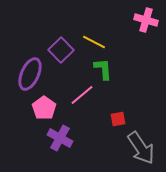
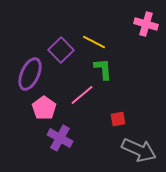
pink cross: moved 4 px down
gray arrow: moved 2 px left, 2 px down; rotated 32 degrees counterclockwise
